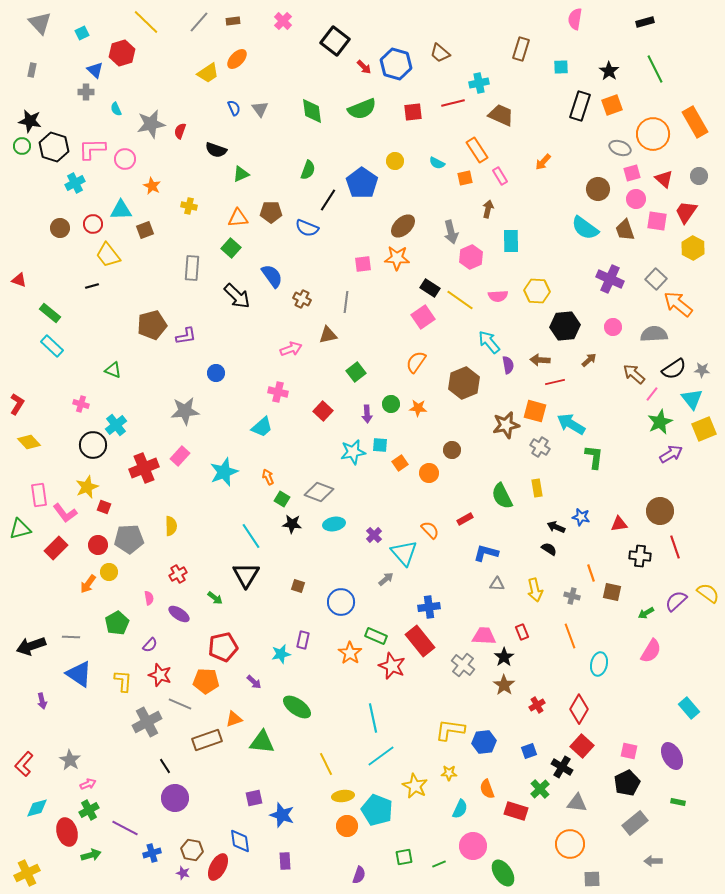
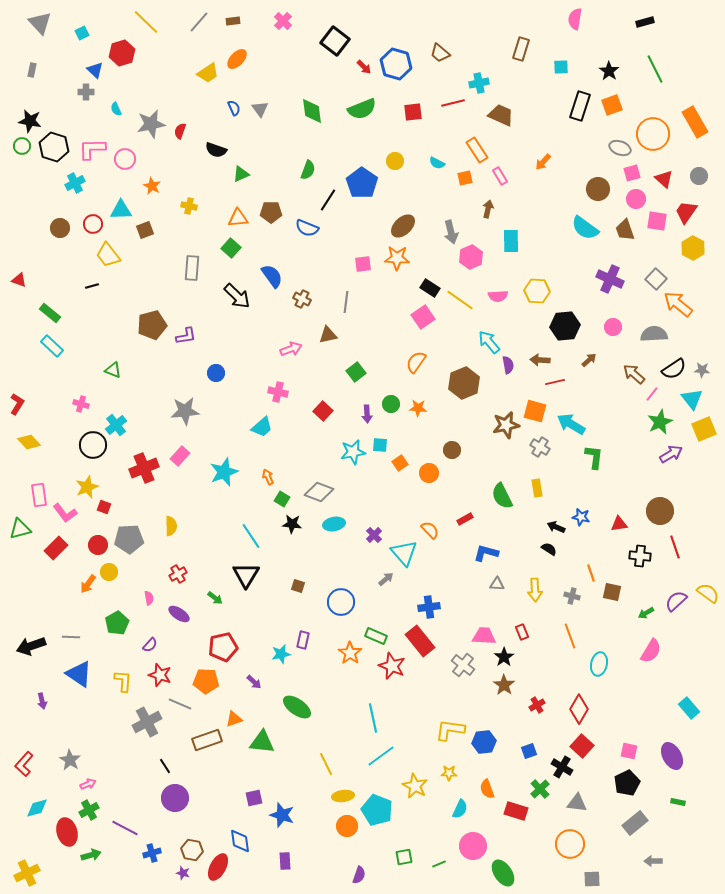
yellow arrow at (535, 590): rotated 10 degrees clockwise
